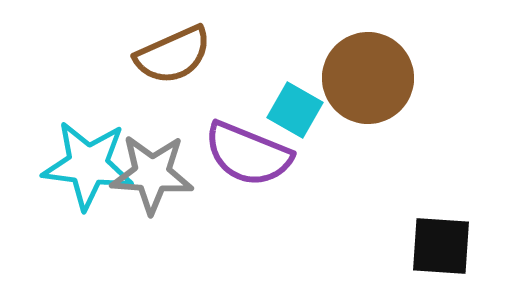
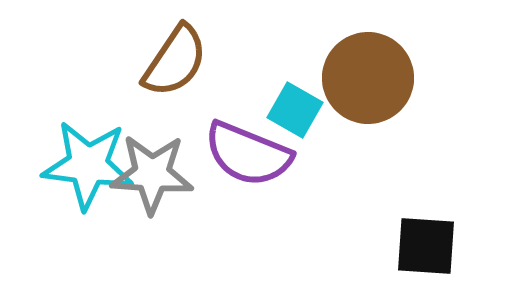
brown semicircle: moved 2 px right, 6 px down; rotated 32 degrees counterclockwise
black square: moved 15 px left
